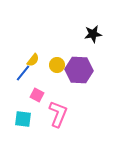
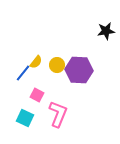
black star: moved 13 px right, 3 px up
yellow semicircle: moved 3 px right, 2 px down
cyan square: moved 2 px right, 1 px up; rotated 18 degrees clockwise
